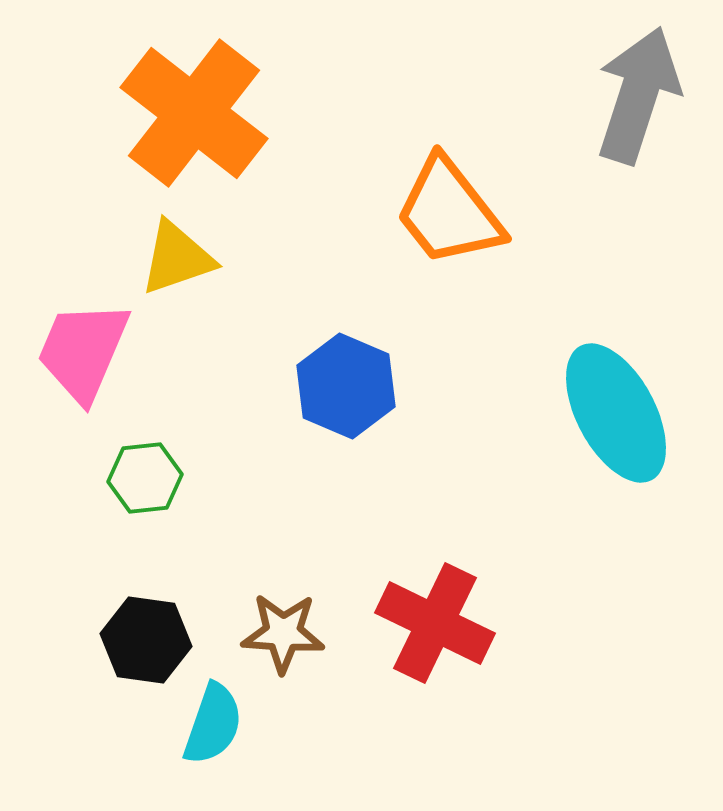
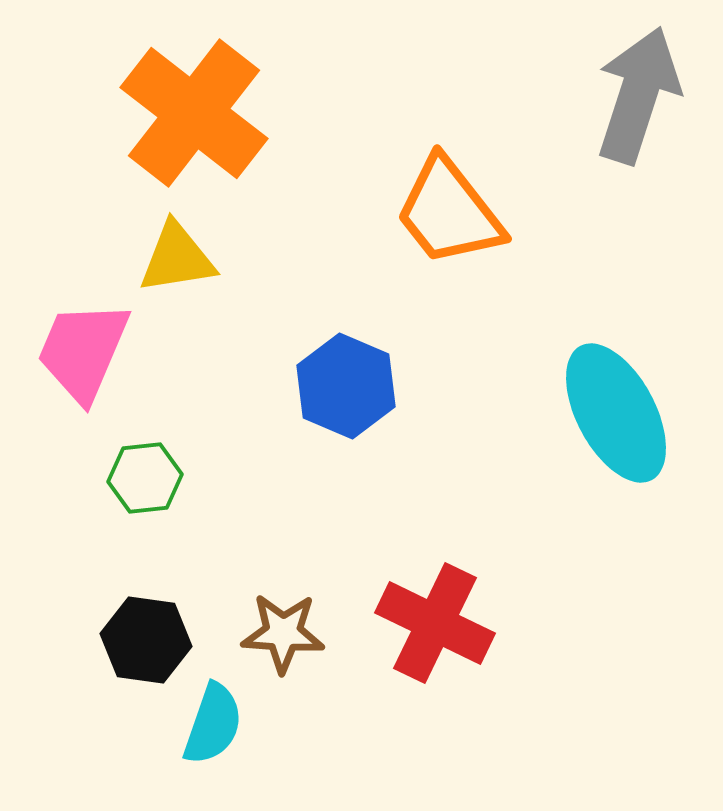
yellow triangle: rotated 10 degrees clockwise
